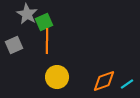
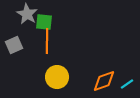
green square: rotated 30 degrees clockwise
